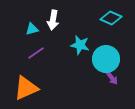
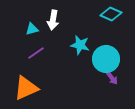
cyan diamond: moved 4 px up
